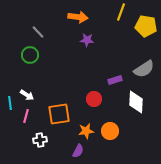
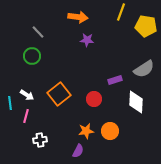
green circle: moved 2 px right, 1 px down
orange square: moved 20 px up; rotated 30 degrees counterclockwise
